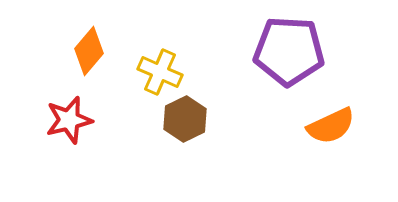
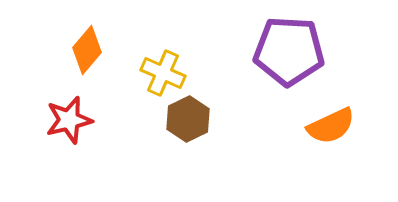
orange diamond: moved 2 px left, 1 px up
yellow cross: moved 3 px right, 1 px down
brown hexagon: moved 3 px right
